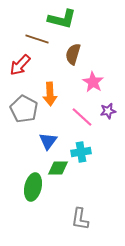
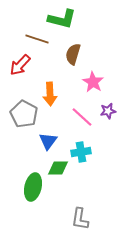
gray pentagon: moved 5 px down
